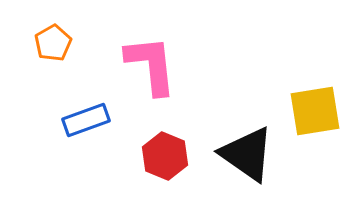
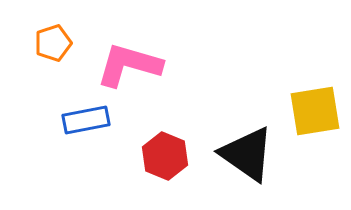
orange pentagon: rotated 12 degrees clockwise
pink L-shape: moved 22 px left; rotated 68 degrees counterclockwise
blue rectangle: rotated 9 degrees clockwise
